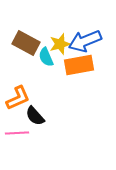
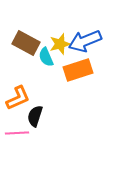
orange rectangle: moved 1 px left, 5 px down; rotated 8 degrees counterclockwise
black semicircle: rotated 60 degrees clockwise
